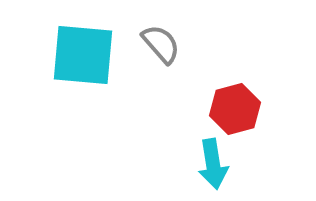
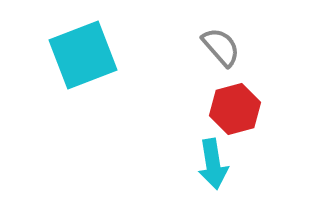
gray semicircle: moved 60 px right, 3 px down
cyan square: rotated 26 degrees counterclockwise
